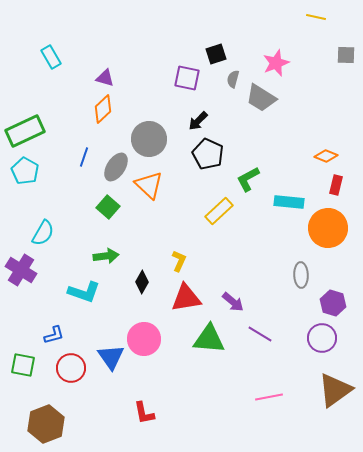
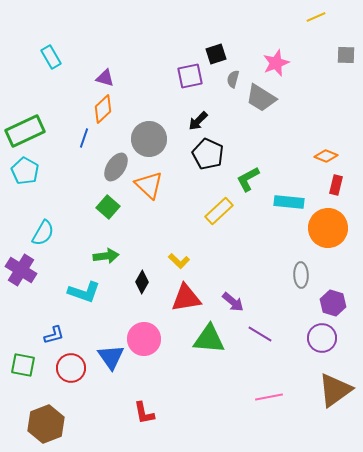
yellow line at (316, 17): rotated 36 degrees counterclockwise
purple square at (187, 78): moved 3 px right, 2 px up; rotated 24 degrees counterclockwise
blue line at (84, 157): moved 19 px up
yellow L-shape at (179, 261): rotated 110 degrees clockwise
